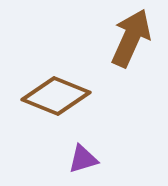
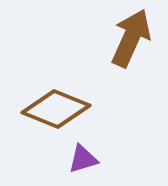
brown diamond: moved 13 px down
